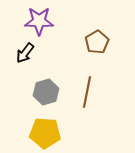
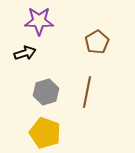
black arrow: rotated 145 degrees counterclockwise
yellow pentagon: rotated 16 degrees clockwise
